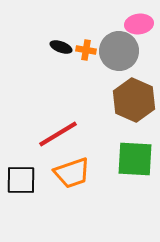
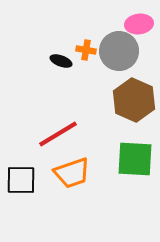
black ellipse: moved 14 px down
